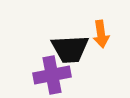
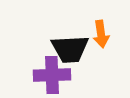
purple cross: rotated 9 degrees clockwise
